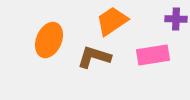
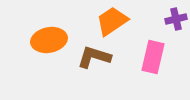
purple cross: rotated 15 degrees counterclockwise
orange ellipse: rotated 56 degrees clockwise
pink rectangle: moved 2 px down; rotated 68 degrees counterclockwise
